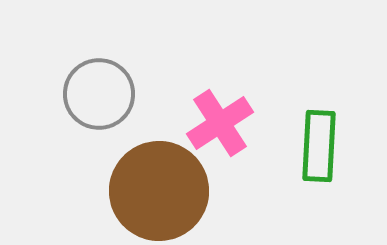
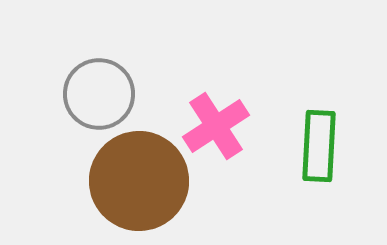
pink cross: moved 4 px left, 3 px down
brown circle: moved 20 px left, 10 px up
